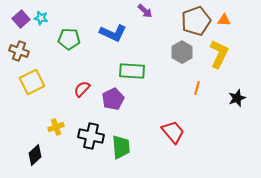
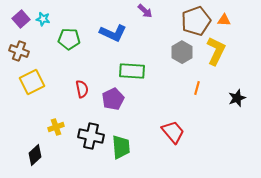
cyan star: moved 2 px right, 1 px down
yellow L-shape: moved 3 px left, 3 px up
red semicircle: rotated 126 degrees clockwise
